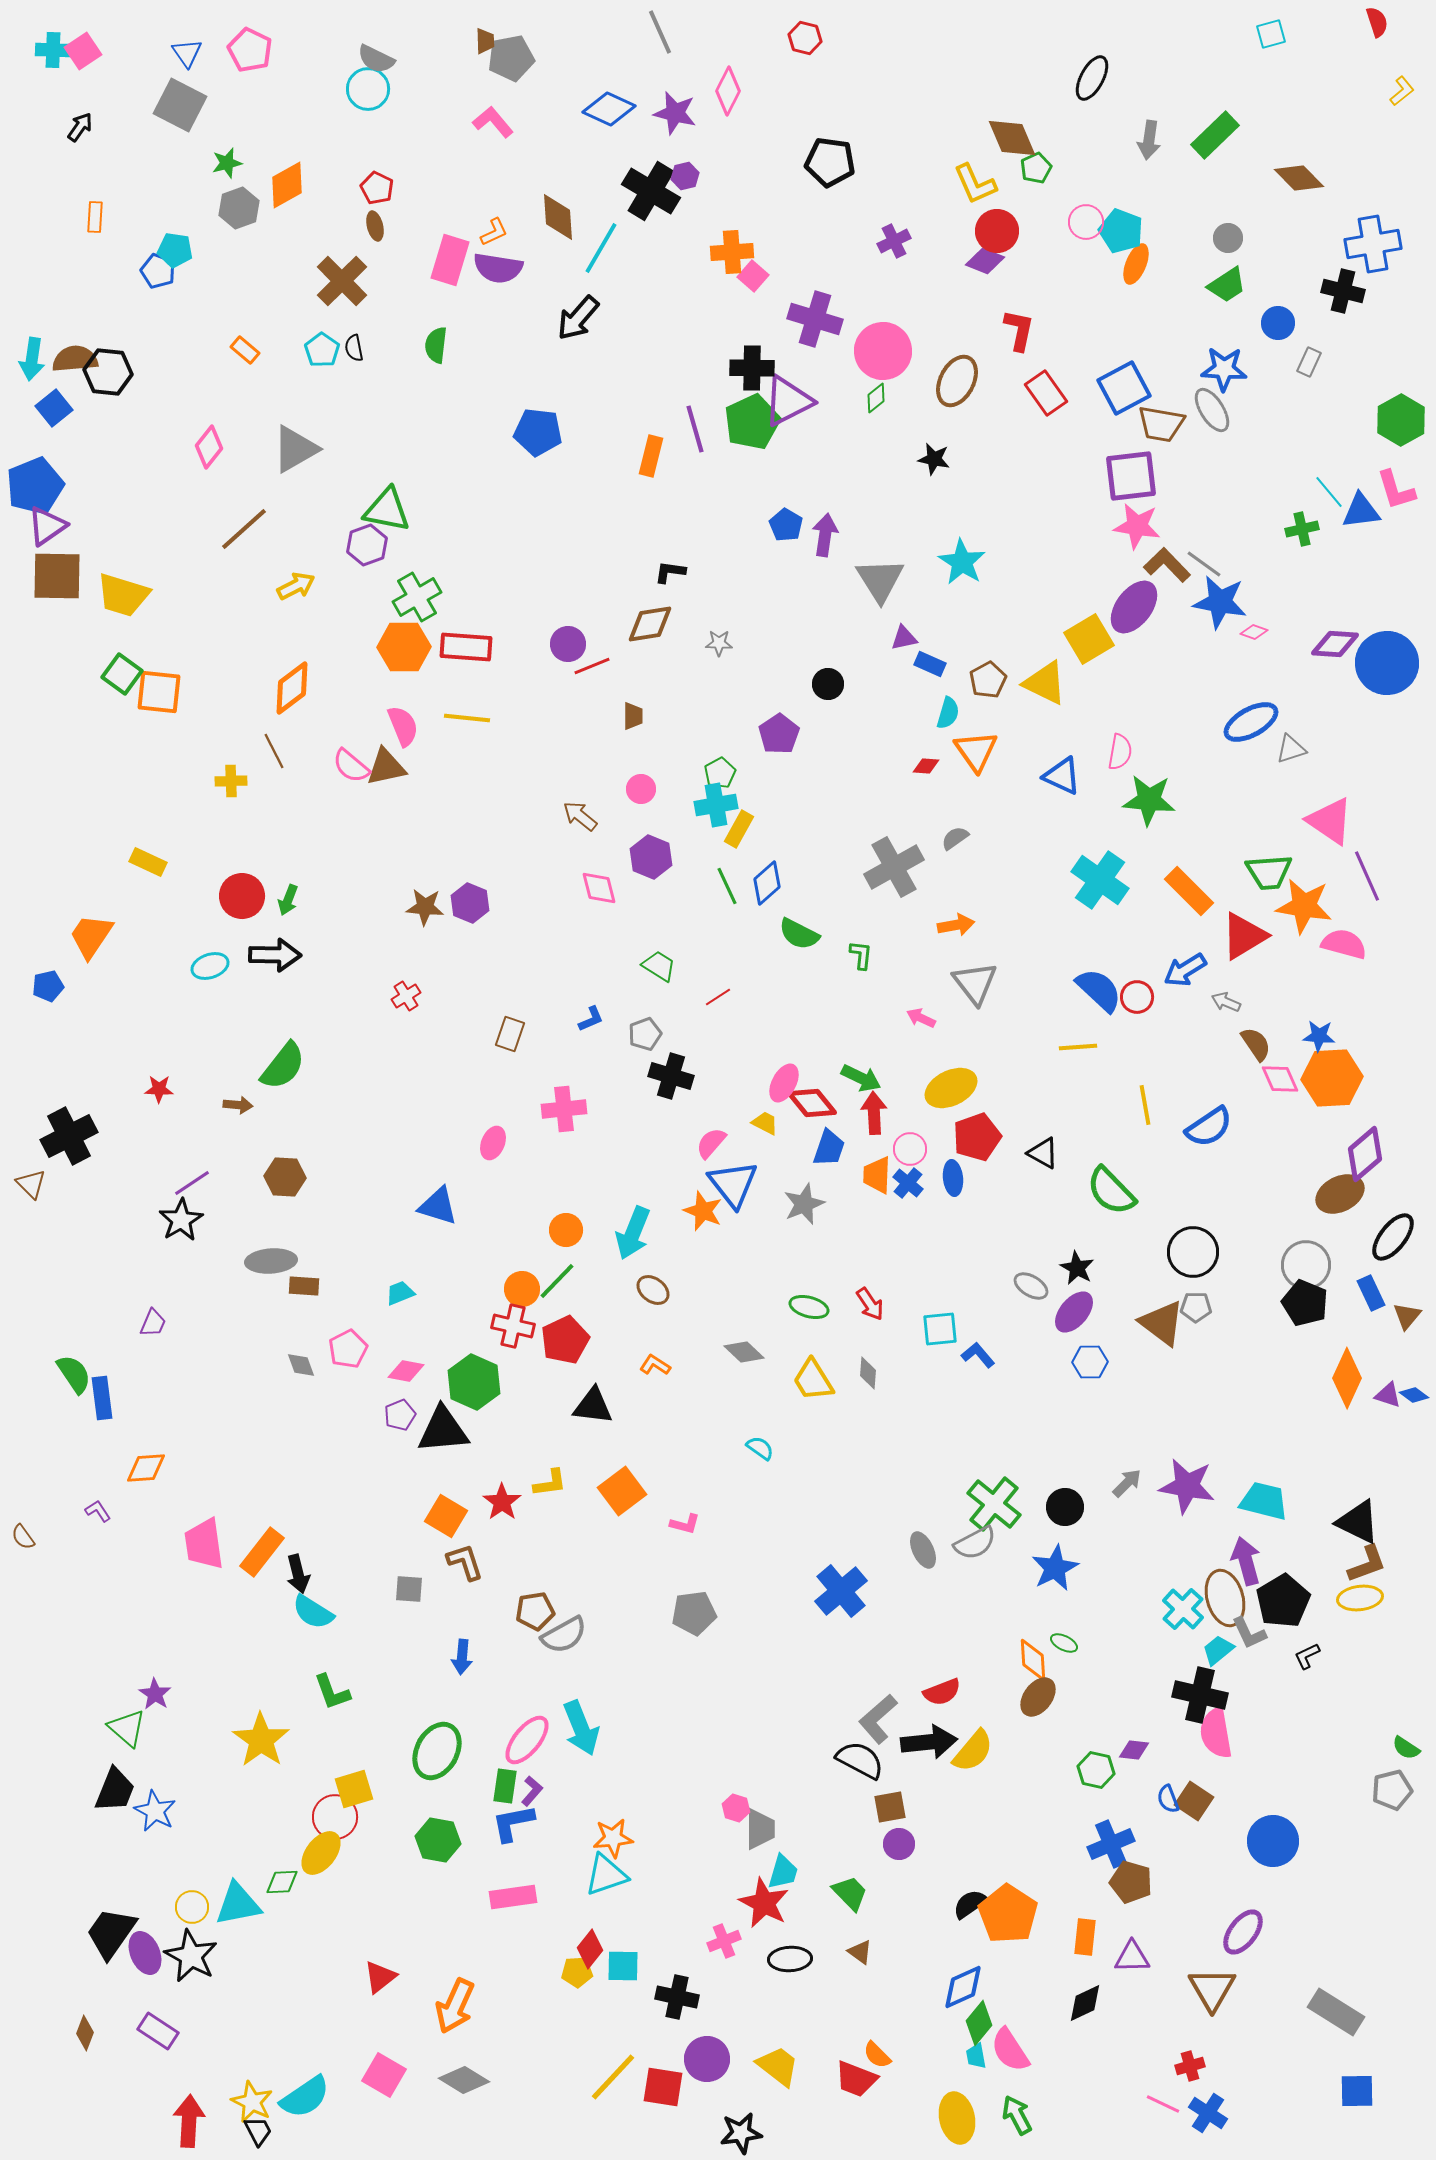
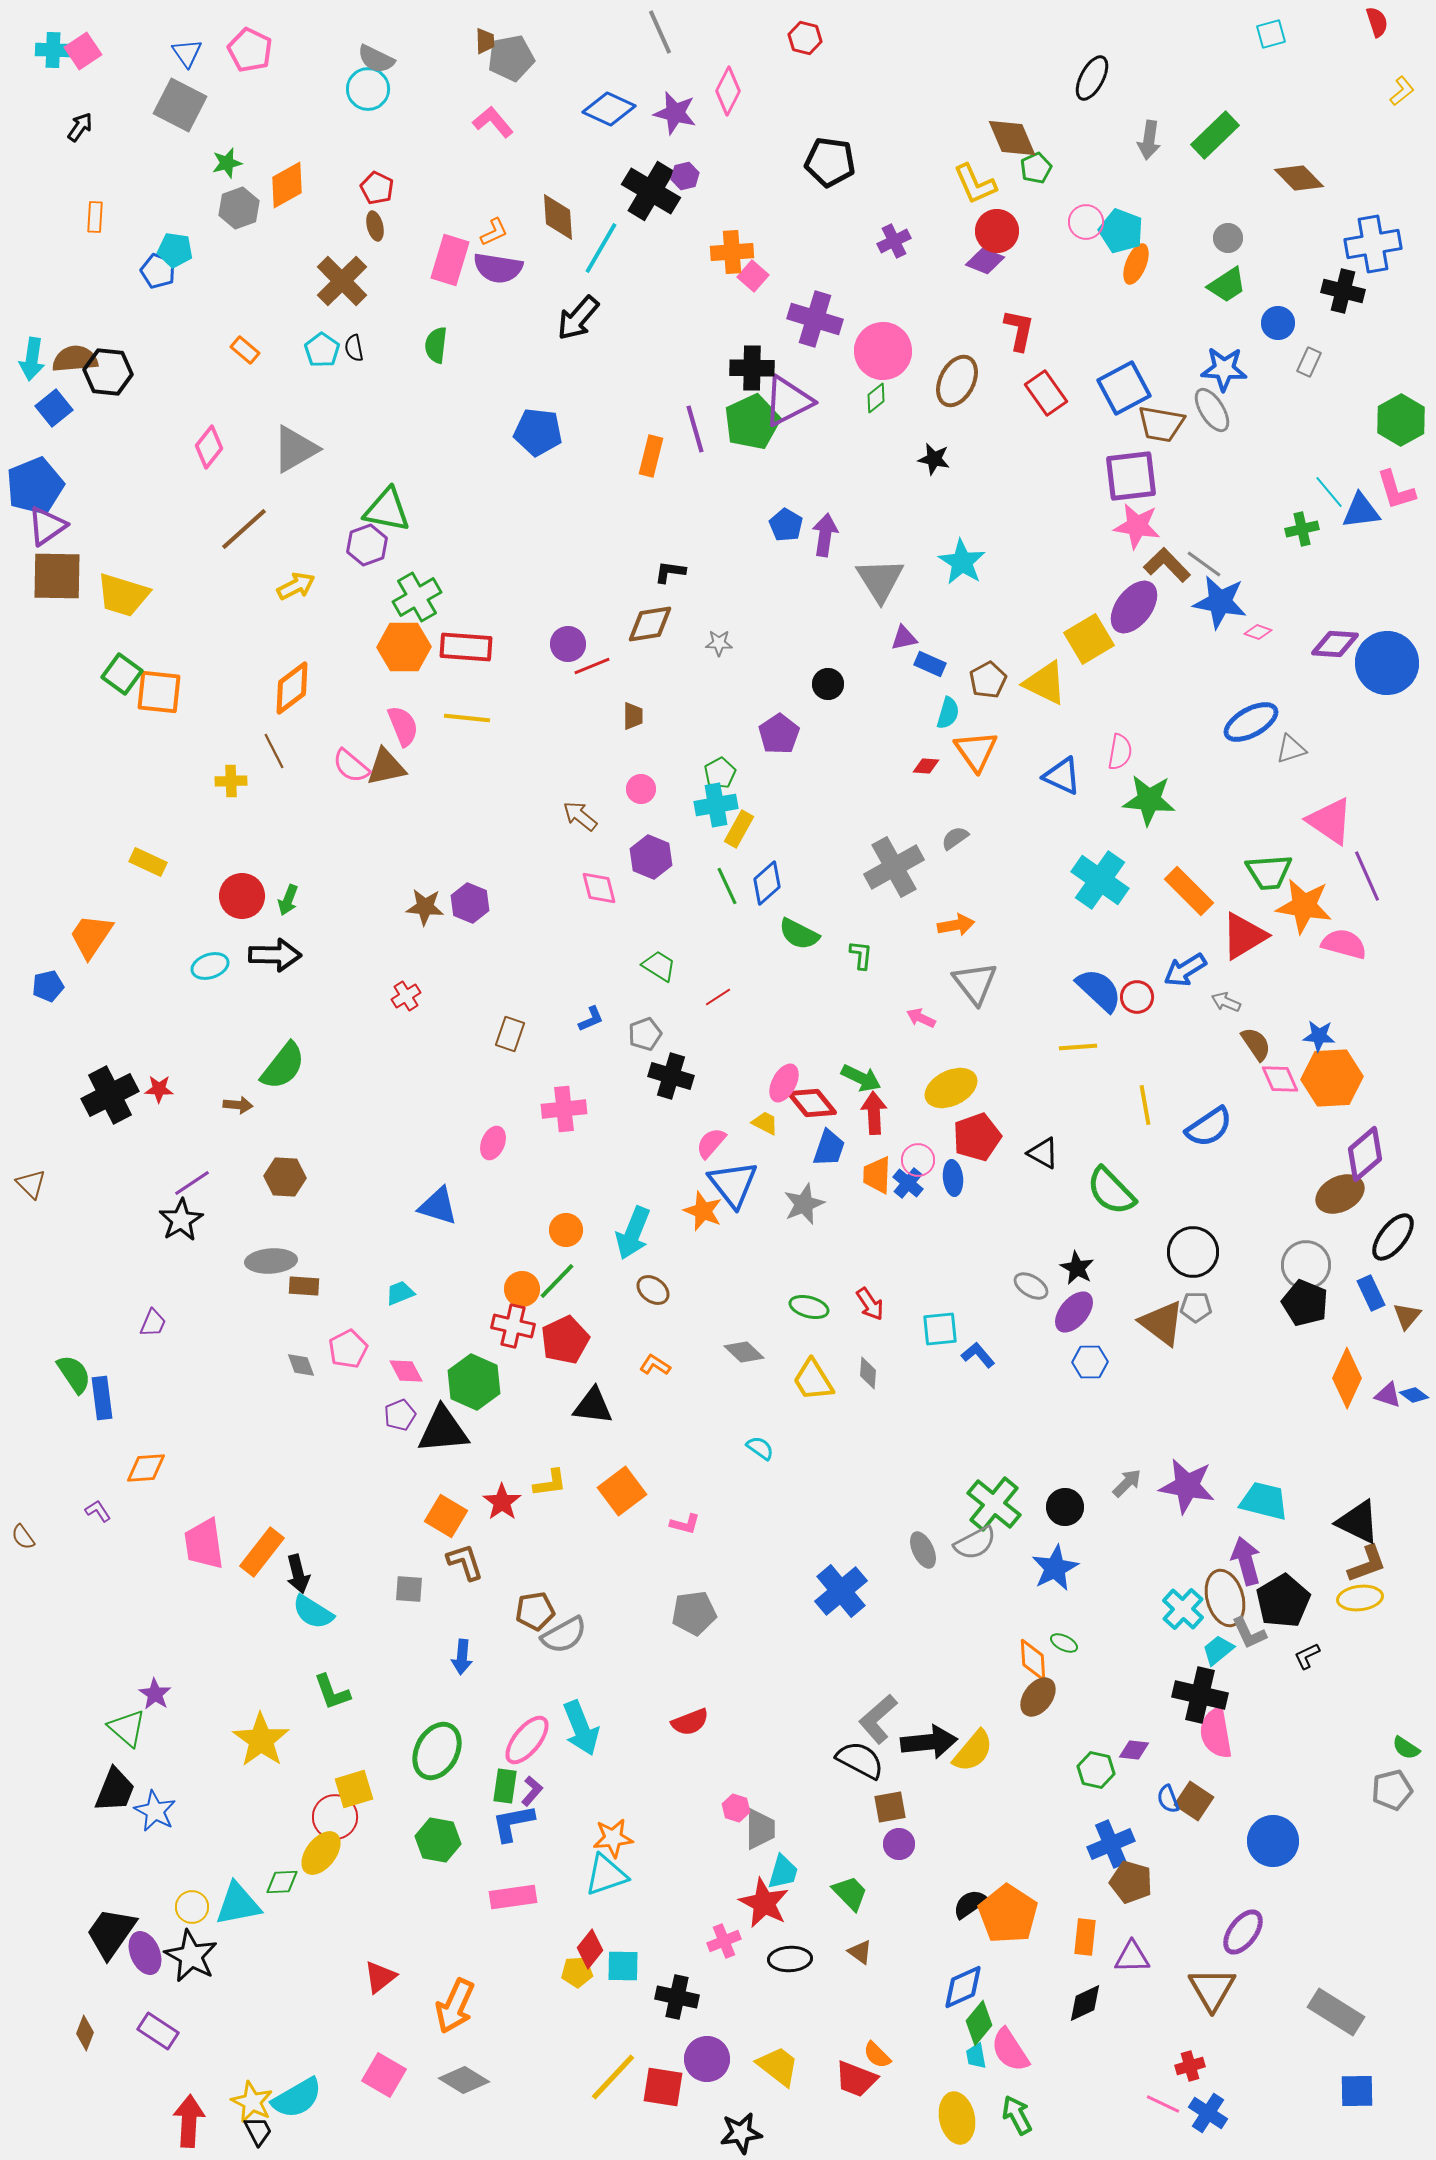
pink diamond at (1254, 632): moved 4 px right
black cross at (69, 1136): moved 41 px right, 41 px up
pink circle at (910, 1149): moved 8 px right, 11 px down
pink diamond at (406, 1371): rotated 51 degrees clockwise
red semicircle at (942, 1692): moved 252 px left, 30 px down
cyan semicircle at (305, 2097): moved 8 px left, 1 px down; rotated 4 degrees clockwise
